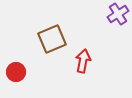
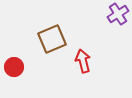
red arrow: rotated 25 degrees counterclockwise
red circle: moved 2 px left, 5 px up
